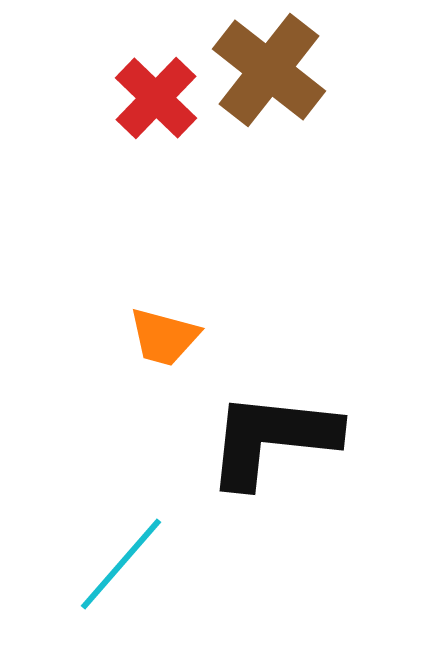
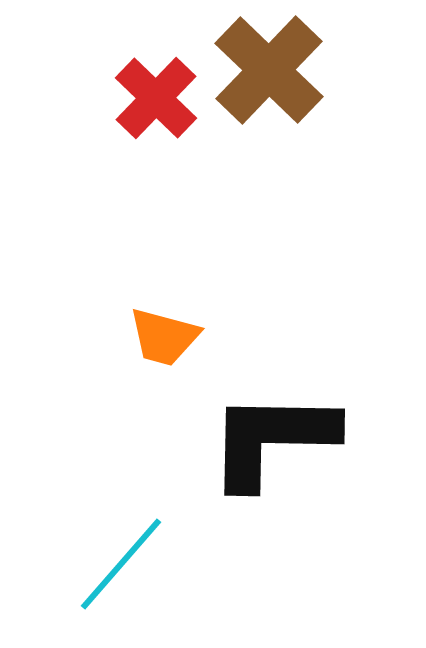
brown cross: rotated 6 degrees clockwise
black L-shape: rotated 5 degrees counterclockwise
